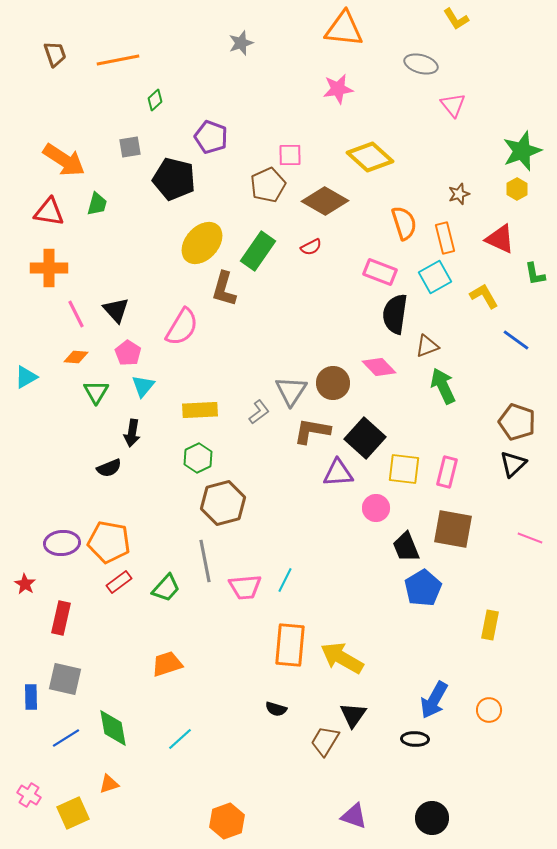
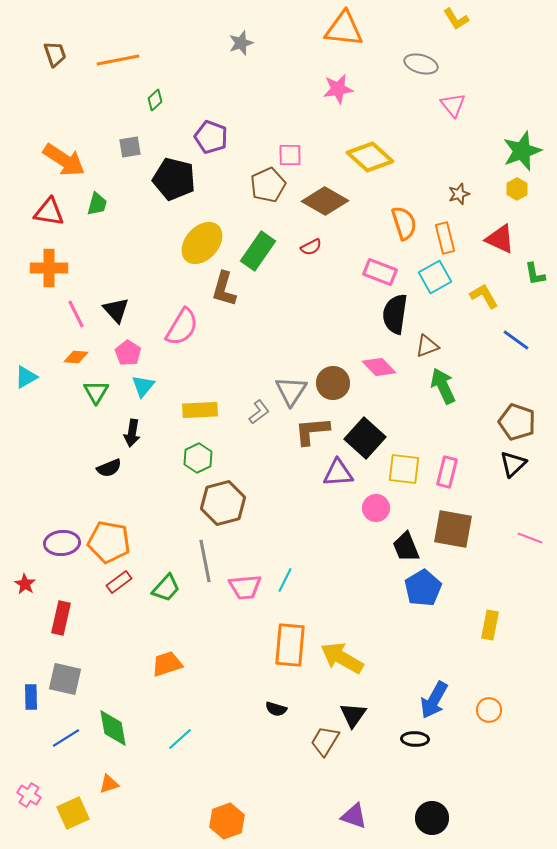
brown L-shape at (312, 431): rotated 15 degrees counterclockwise
